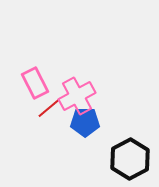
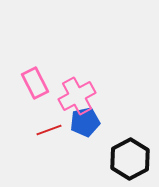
red line: moved 22 px down; rotated 20 degrees clockwise
blue pentagon: rotated 12 degrees counterclockwise
